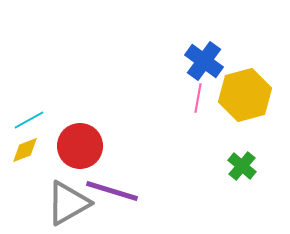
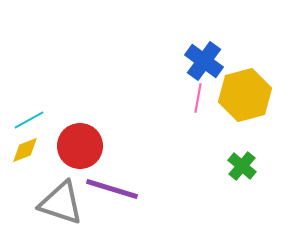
purple line: moved 2 px up
gray triangle: moved 7 px left; rotated 48 degrees clockwise
